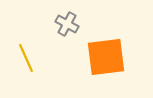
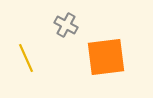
gray cross: moved 1 px left, 1 px down
